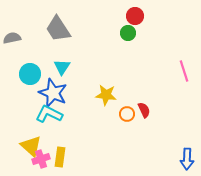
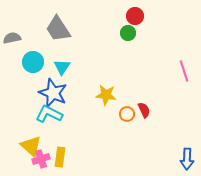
cyan circle: moved 3 px right, 12 px up
